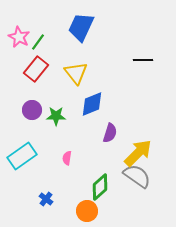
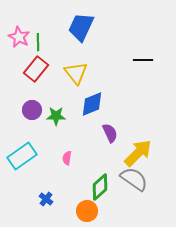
green line: rotated 36 degrees counterclockwise
purple semicircle: rotated 42 degrees counterclockwise
gray semicircle: moved 3 px left, 3 px down
